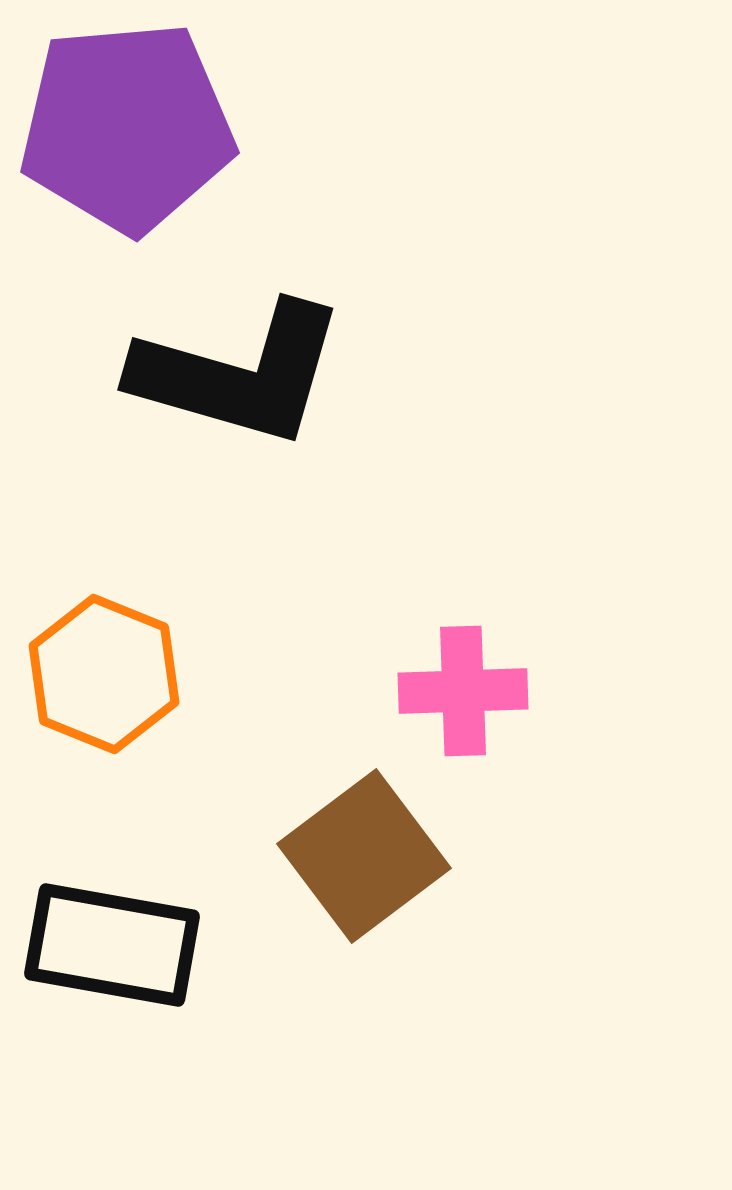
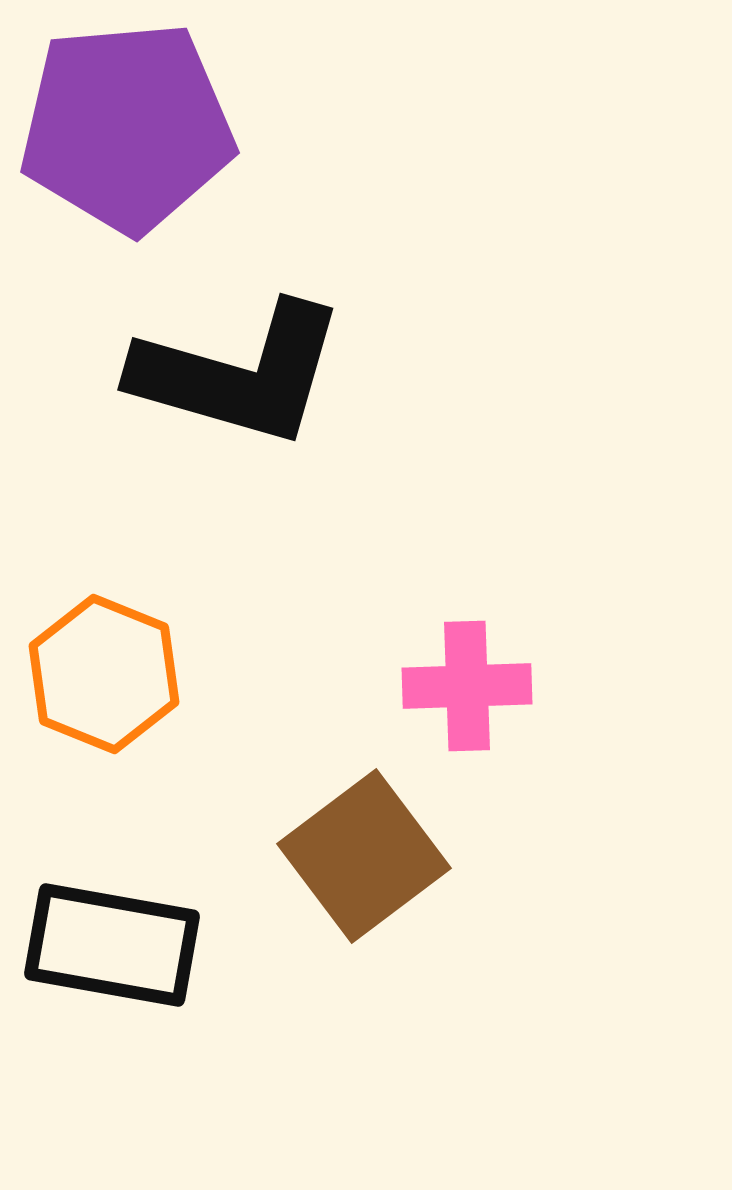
pink cross: moved 4 px right, 5 px up
